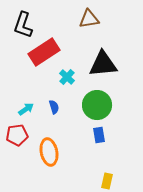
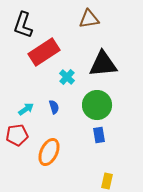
orange ellipse: rotated 36 degrees clockwise
